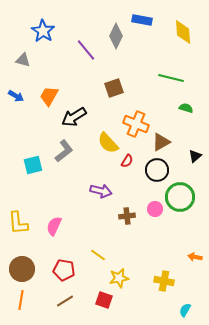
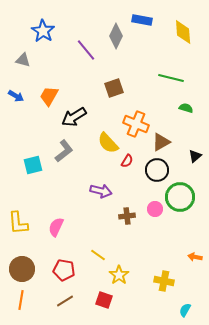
pink semicircle: moved 2 px right, 1 px down
yellow star: moved 3 px up; rotated 24 degrees counterclockwise
